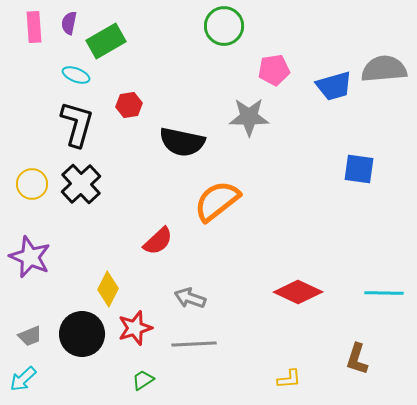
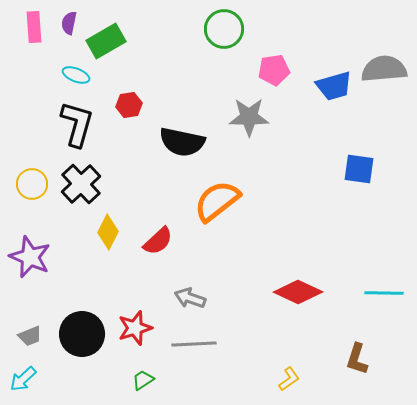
green circle: moved 3 px down
yellow diamond: moved 57 px up
yellow L-shape: rotated 30 degrees counterclockwise
